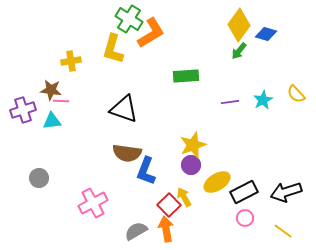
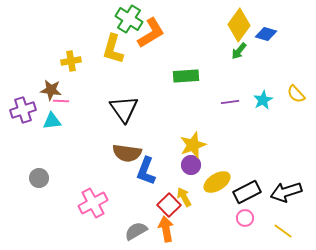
black triangle: rotated 36 degrees clockwise
black rectangle: moved 3 px right
